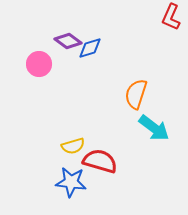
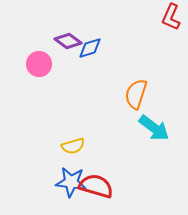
red semicircle: moved 4 px left, 25 px down
